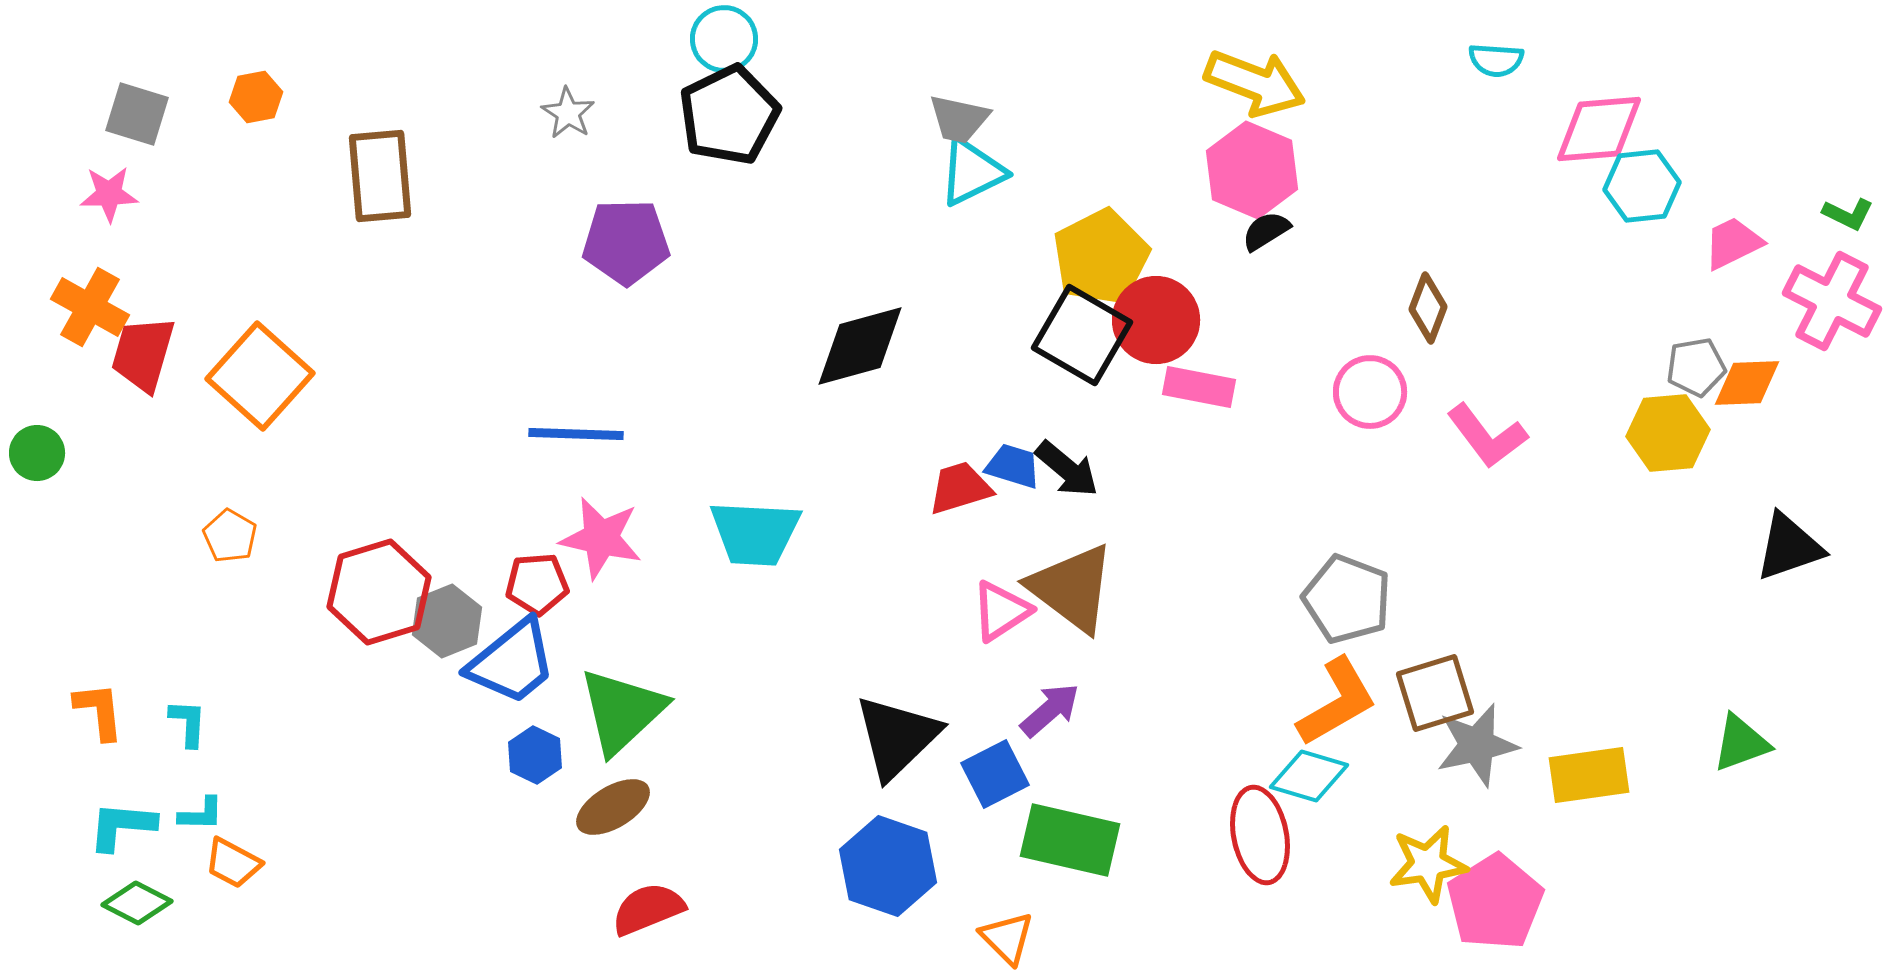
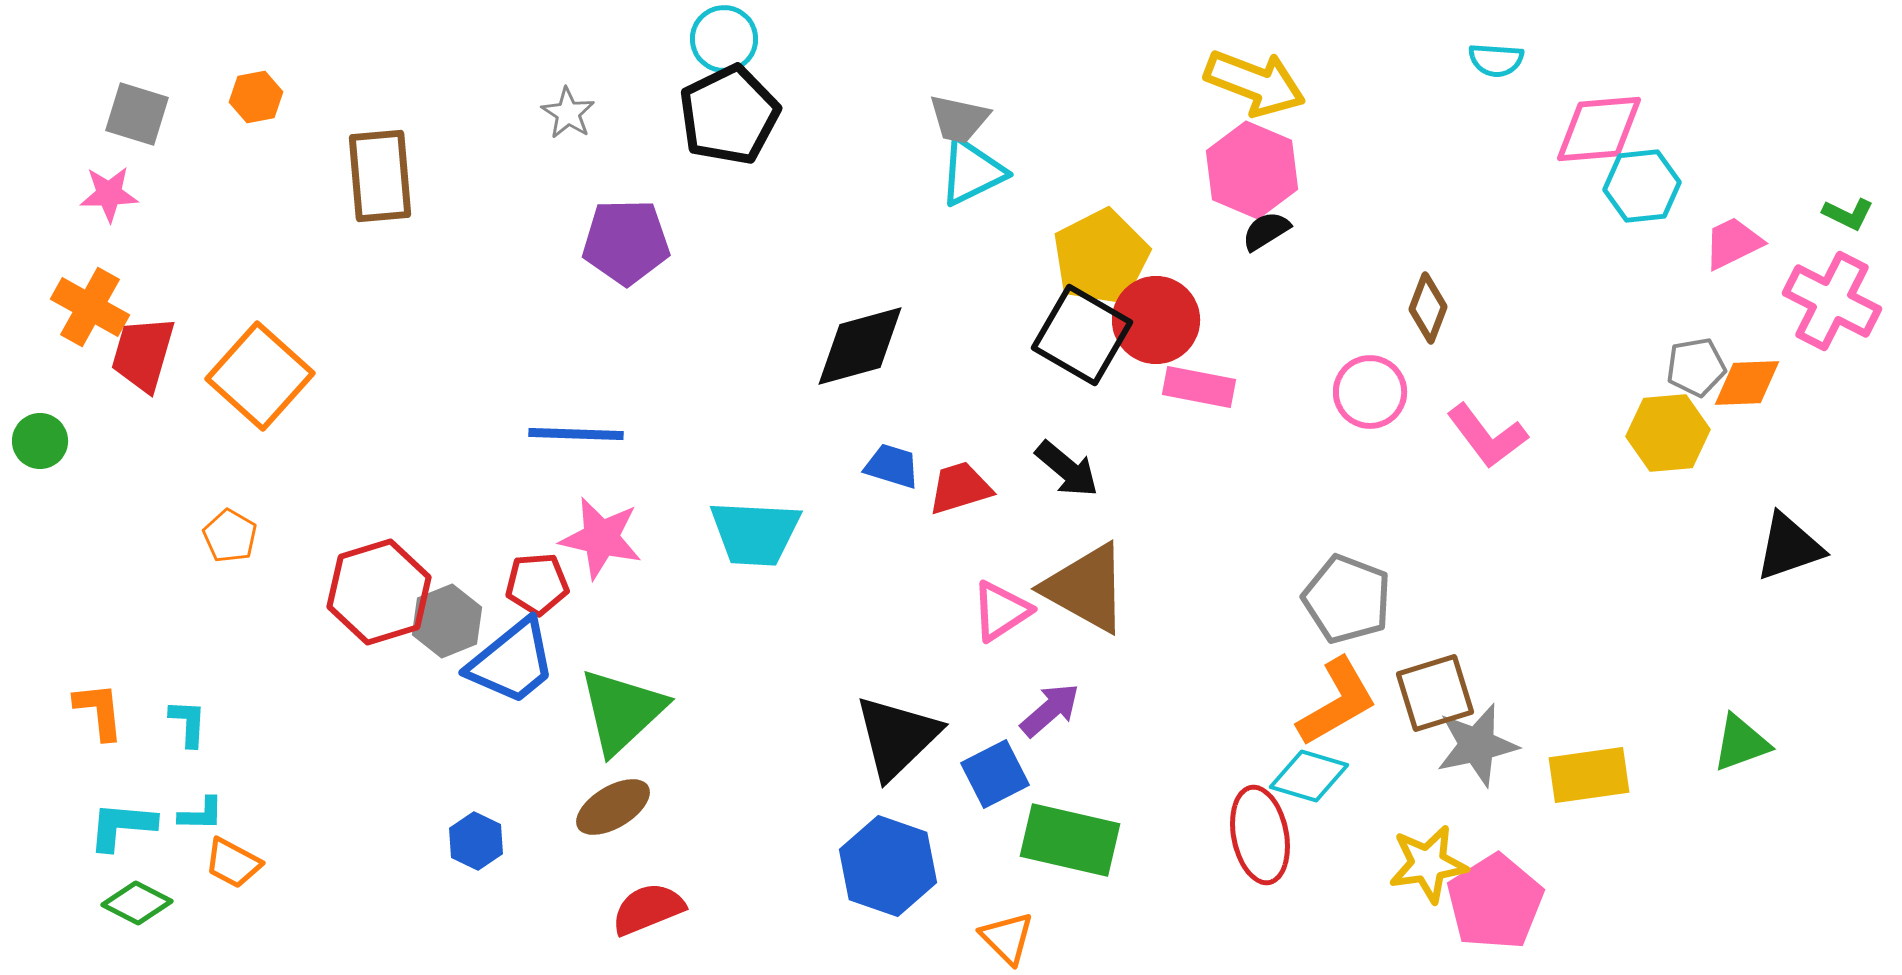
green circle at (37, 453): moved 3 px right, 12 px up
blue trapezoid at (1013, 466): moved 121 px left
brown triangle at (1072, 588): moved 14 px right; rotated 8 degrees counterclockwise
blue hexagon at (535, 755): moved 59 px left, 86 px down
